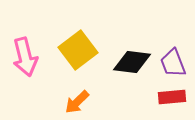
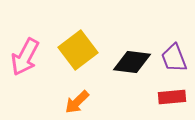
pink arrow: rotated 42 degrees clockwise
purple trapezoid: moved 1 px right, 5 px up
